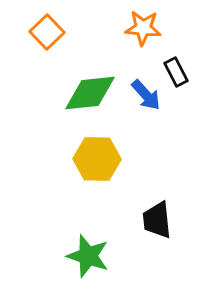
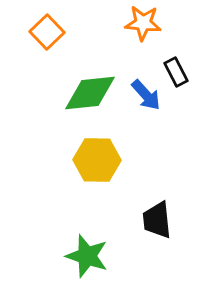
orange star: moved 5 px up
yellow hexagon: moved 1 px down
green star: moved 1 px left
